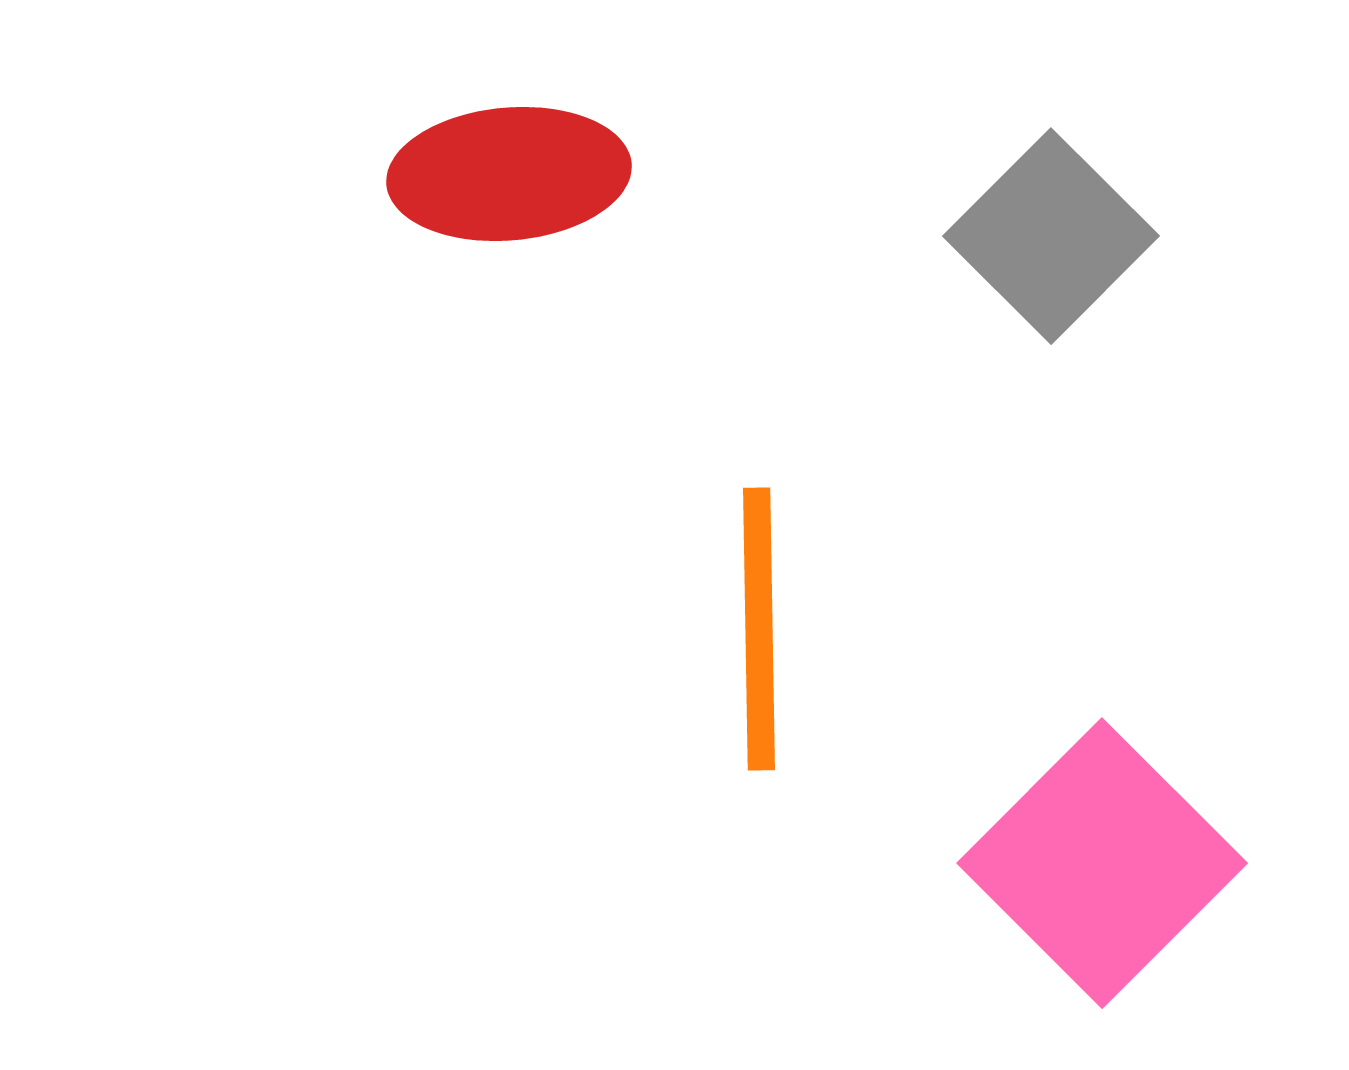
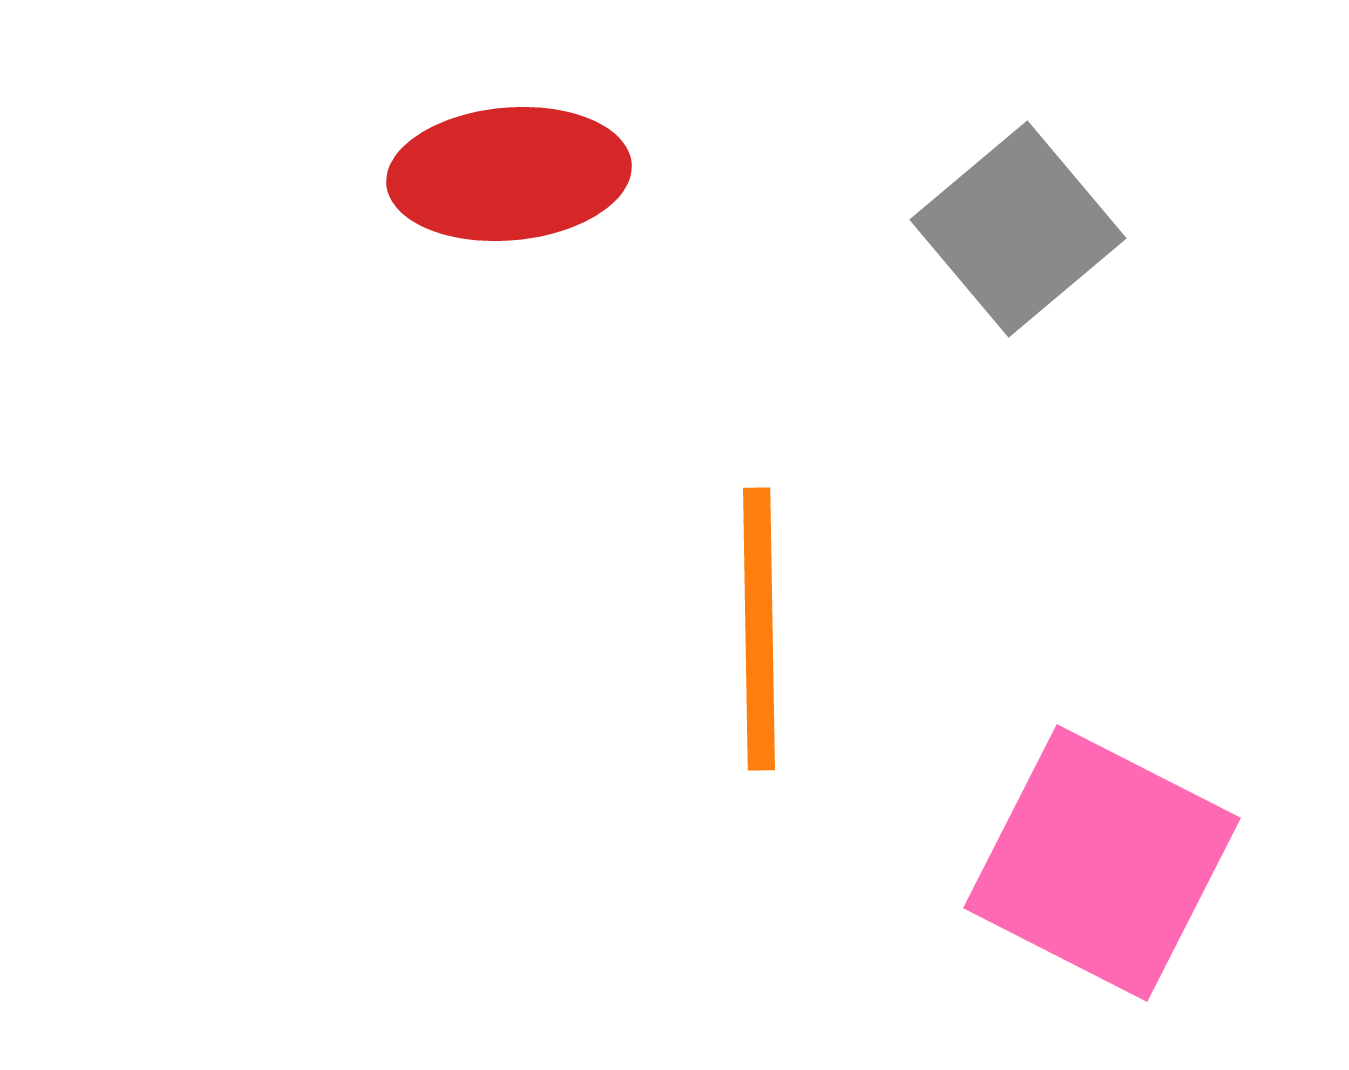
gray square: moved 33 px left, 7 px up; rotated 5 degrees clockwise
pink square: rotated 18 degrees counterclockwise
